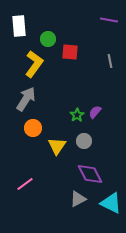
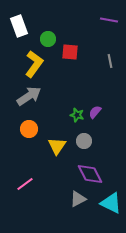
white rectangle: rotated 15 degrees counterclockwise
gray arrow: moved 3 px right, 3 px up; rotated 25 degrees clockwise
green star: rotated 24 degrees counterclockwise
orange circle: moved 4 px left, 1 px down
